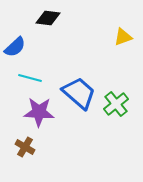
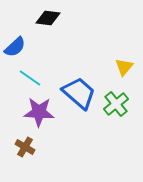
yellow triangle: moved 1 px right, 30 px down; rotated 30 degrees counterclockwise
cyan line: rotated 20 degrees clockwise
